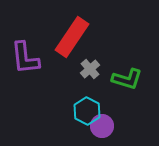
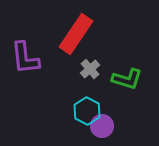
red rectangle: moved 4 px right, 3 px up
